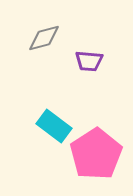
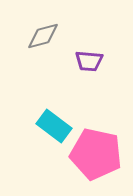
gray diamond: moved 1 px left, 2 px up
pink pentagon: rotated 27 degrees counterclockwise
